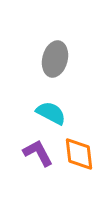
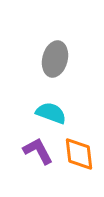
cyan semicircle: rotated 8 degrees counterclockwise
purple L-shape: moved 2 px up
